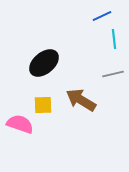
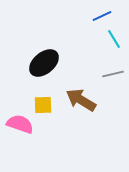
cyan line: rotated 24 degrees counterclockwise
